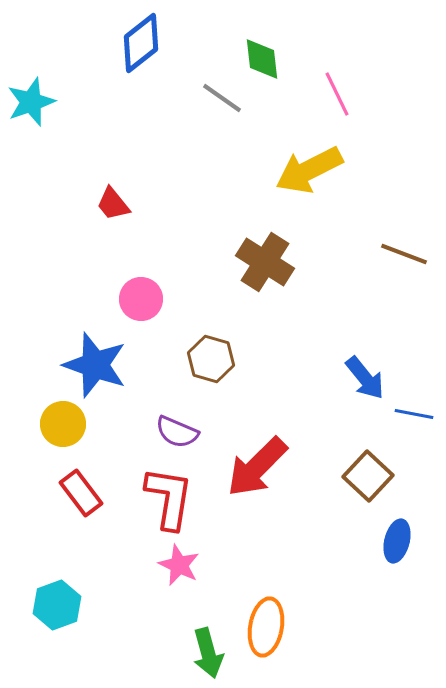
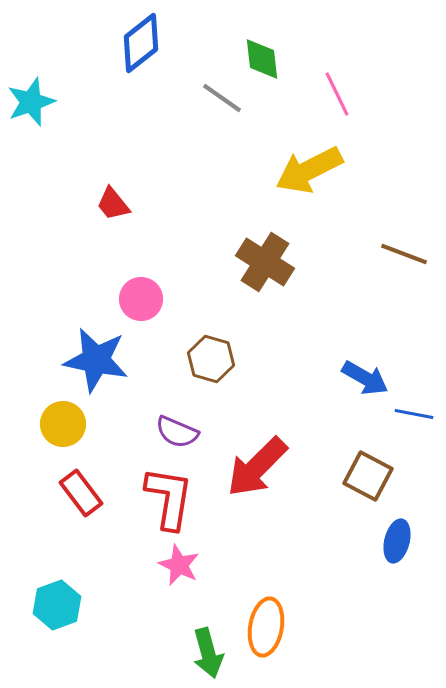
blue star: moved 1 px right, 5 px up; rotated 8 degrees counterclockwise
blue arrow: rotated 21 degrees counterclockwise
brown square: rotated 15 degrees counterclockwise
